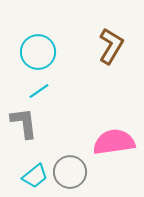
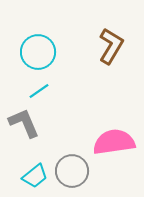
gray L-shape: rotated 16 degrees counterclockwise
gray circle: moved 2 px right, 1 px up
